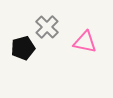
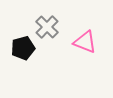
pink triangle: rotated 10 degrees clockwise
